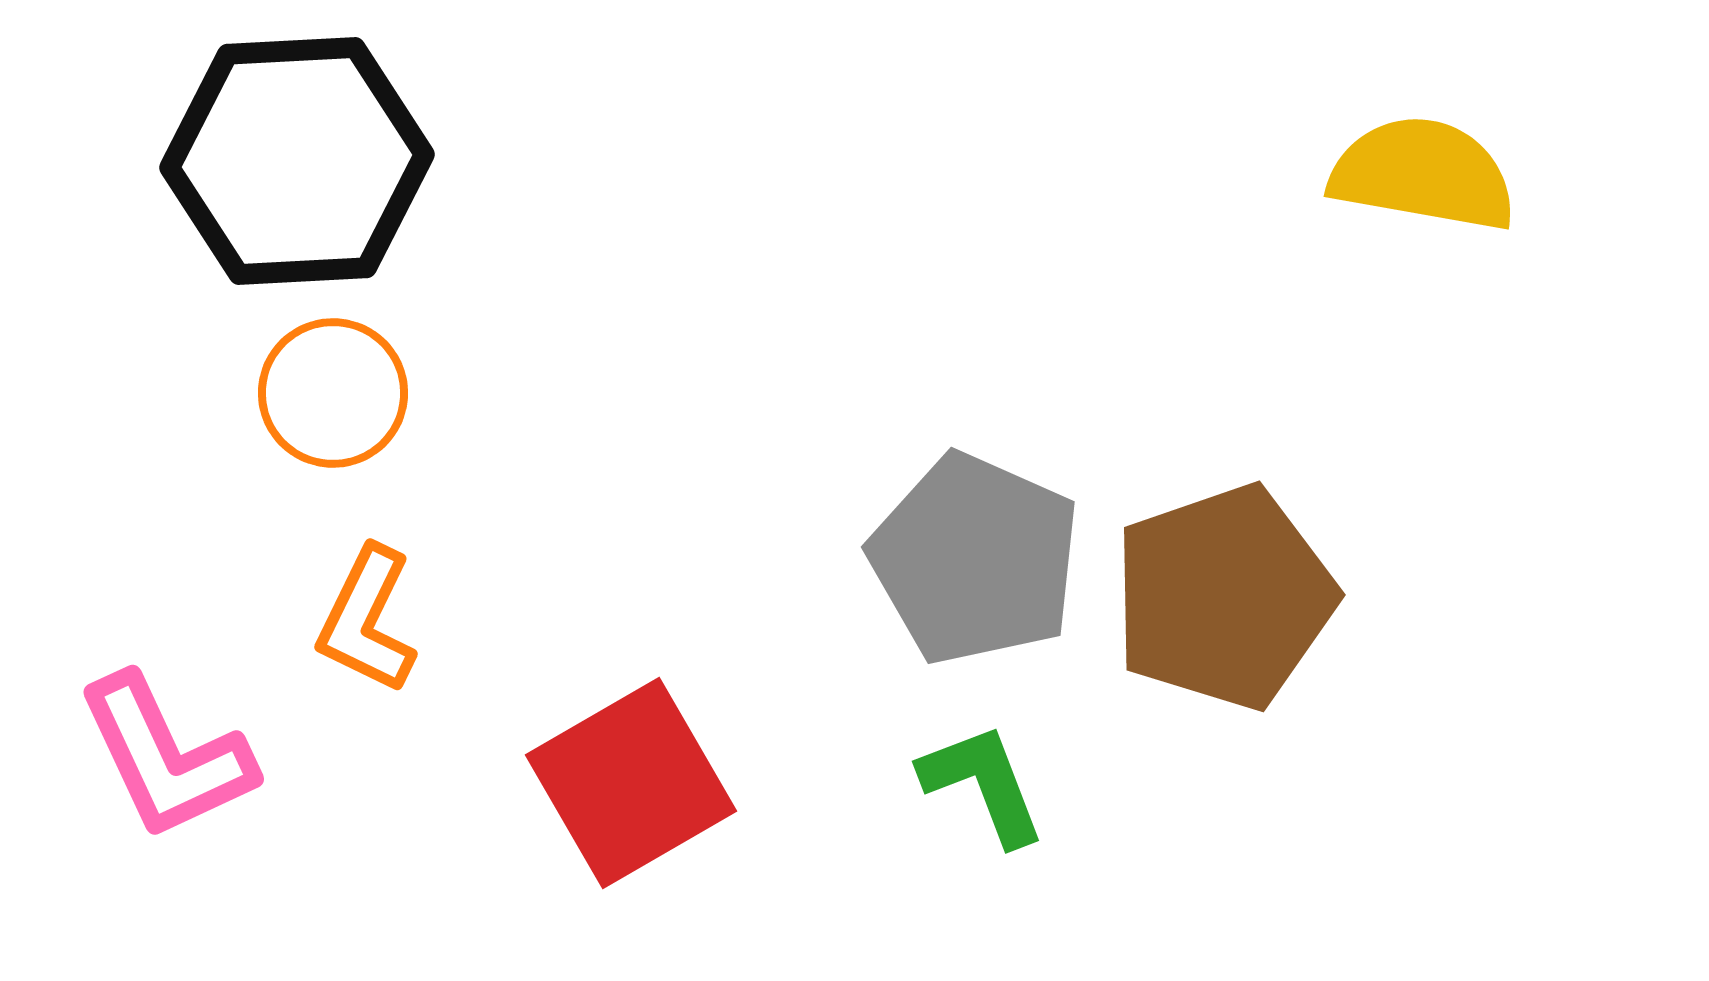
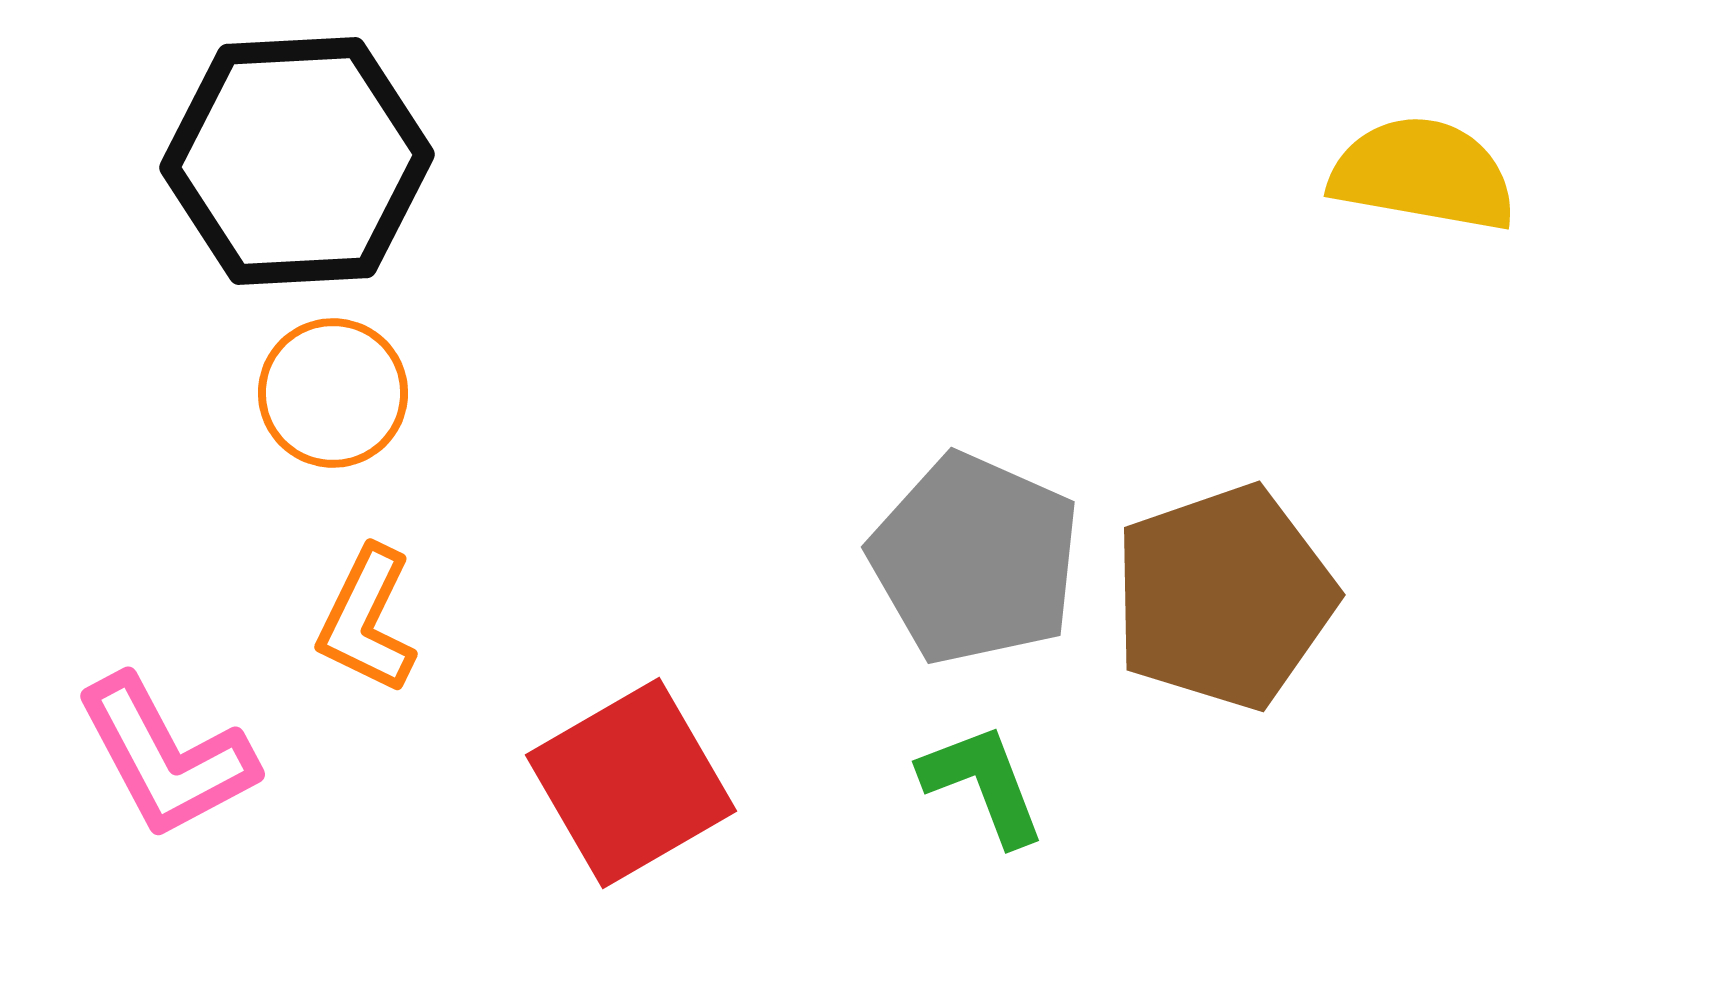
pink L-shape: rotated 3 degrees counterclockwise
